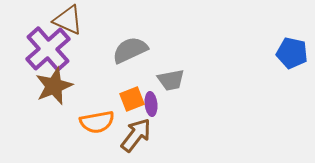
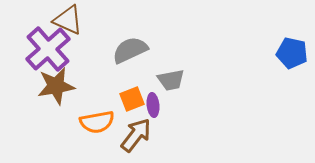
brown star: moved 2 px right; rotated 12 degrees clockwise
purple ellipse: moved 2 px right, 1 px down
